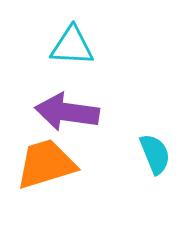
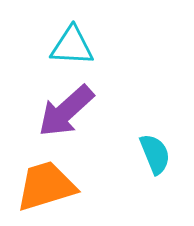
purple arrow: moved 1 px left, 1 px up; rotated 50 degrees counterclockwise
orange trapezoid: moved 22 px down
